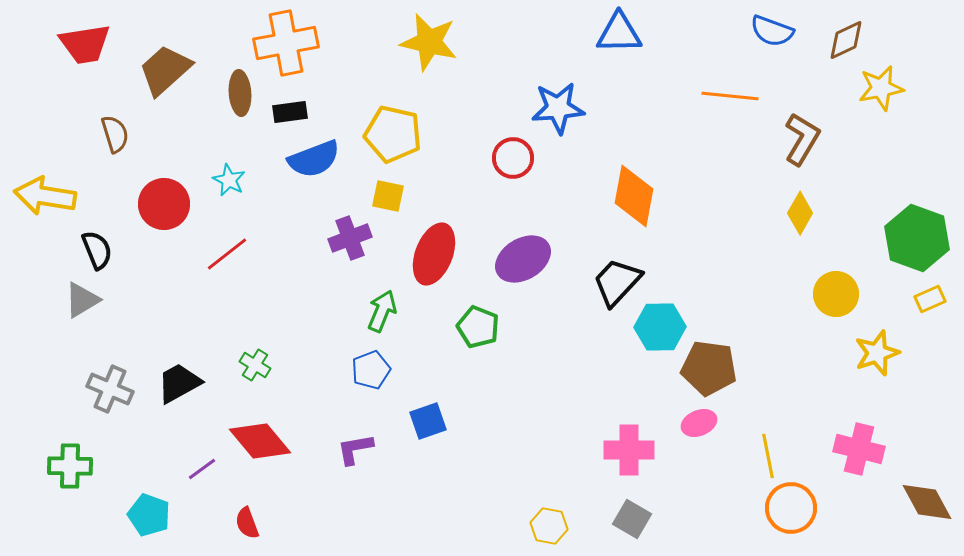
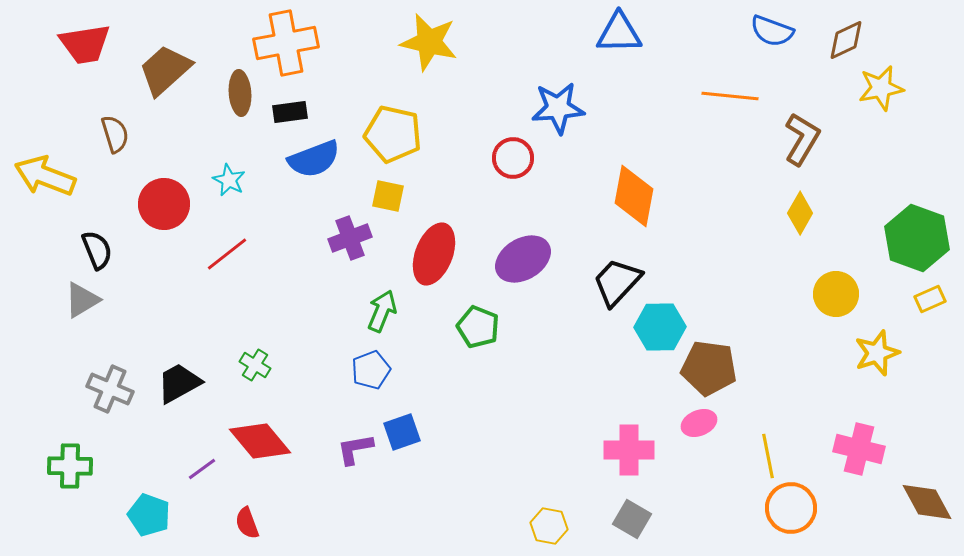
yellow arrow at (45, 196): moved 20 px up; rotated 12 degrees clockwise
blue square at (428, 421): moved 26 px left, 11 px down
